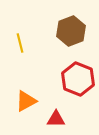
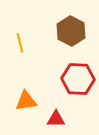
brown hexagon: rotated 12 degrees counterclockwise
red hexagon: rotated 20 degrees counterclockwise
orange triangle: rotated 20 degrees clockwise
